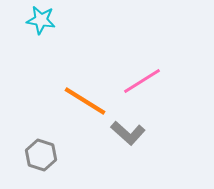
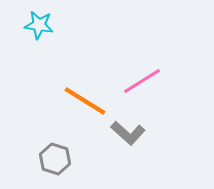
cyan star: moved 2 px left, 5 px down
gray hexagon: moved 14 px right, 4 px down
